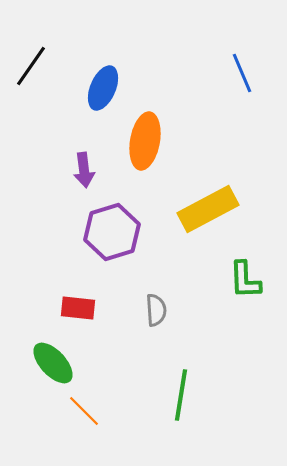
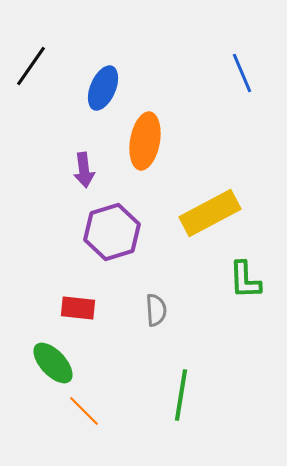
yellow rectangle: moved 2 px right, 4 px down
